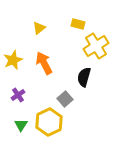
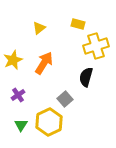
yellow cross: rotated 15 degrees clockwise
orange arrow: rotated 60 degrees clockwise
black semicircle: moved 2 px right
